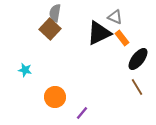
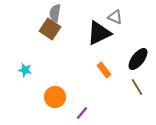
brown square: rotated 10 degrees counterclockwise
orange rectangle: moved 18 px left, 32 px down
